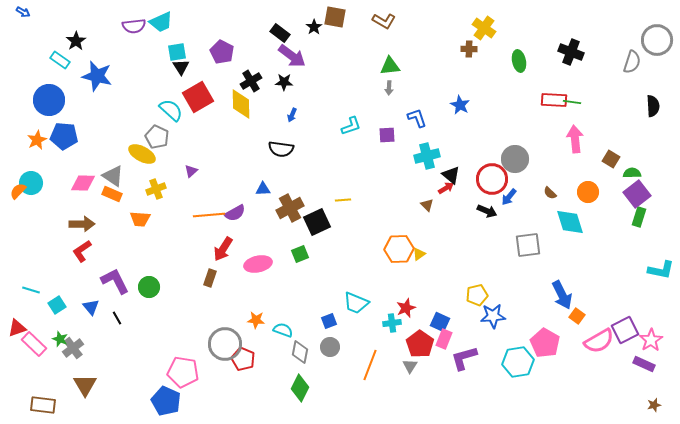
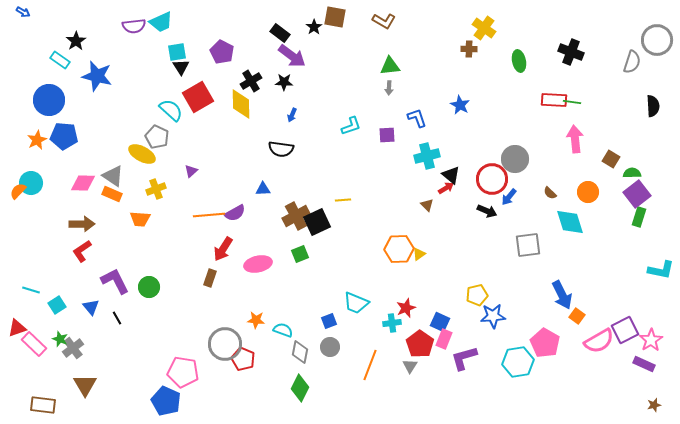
brown cross at (290, 208): moved 6 px right, 8 px down
